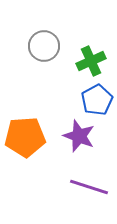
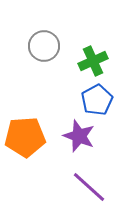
green cross: moved 2 px right
purple line: rotated 24 degrees clockwise
